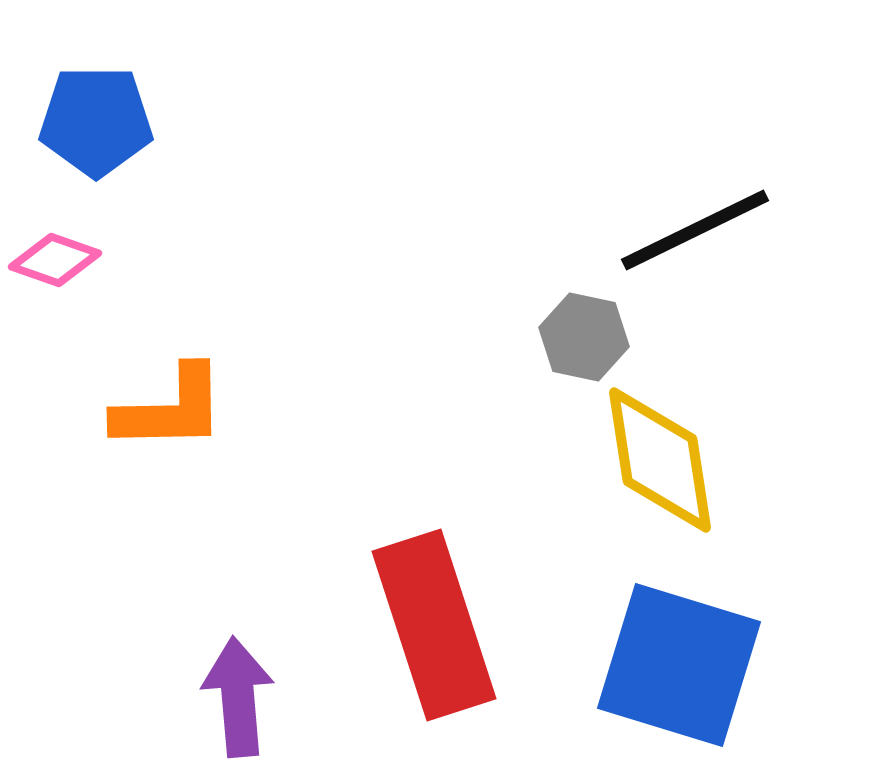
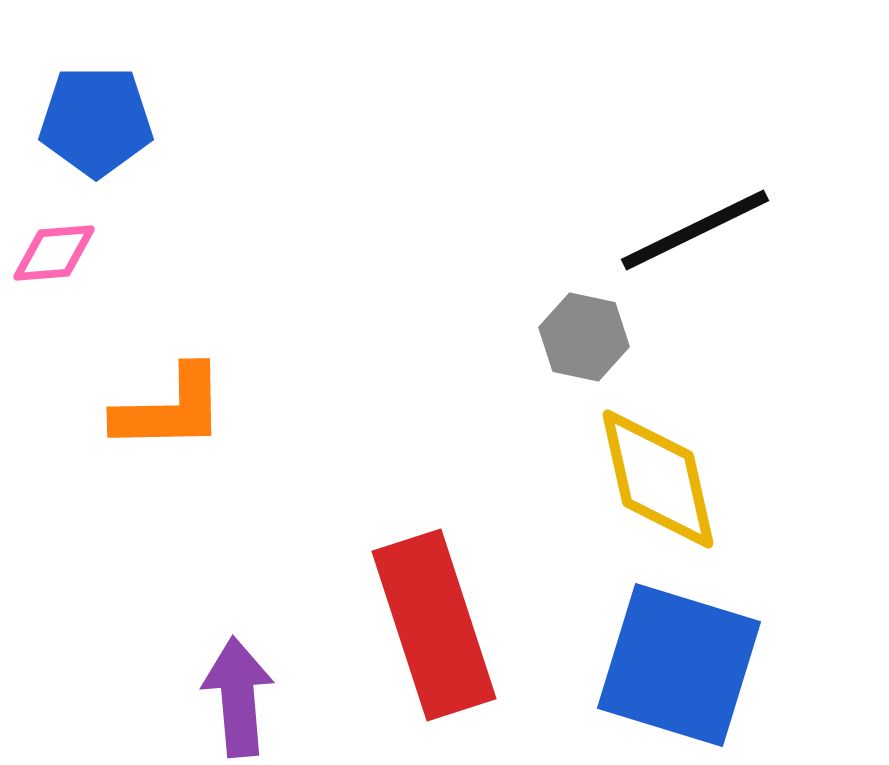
pink diamond: moved 1 px left, 7 px up; rotated 24 degrees counterclockwise
yellow diamond: moved 2 px left, 19 px down; rotated 4 degrees counterclockwise
